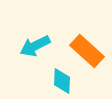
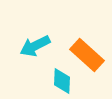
orange rectangle: moved 4 px down
